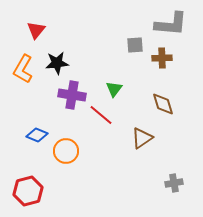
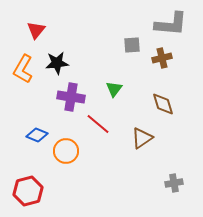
gray square: moved 3 px left
brown cross: rotated 12 degrees counterclockwise
purple cross: moved 1 px left, 2 px down
red line: moved 3 px left, 9 px down
